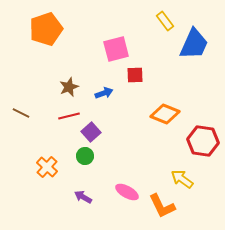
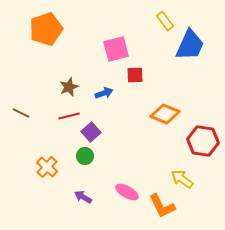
blue trapezoid: moved 4 px left, 1 px down
